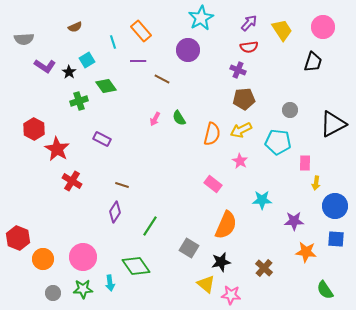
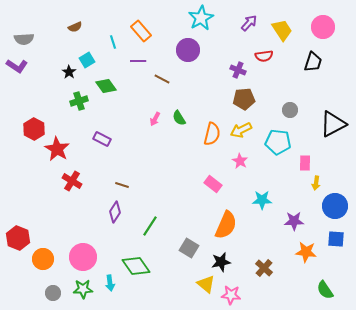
red semicircle at (249, 47): moved 15 px right, 9 px down
purple L-shape at (45, 66): moved 28 px left
